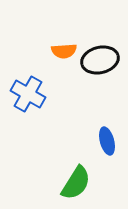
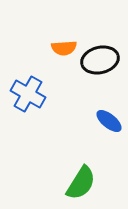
orange semicircle: moved 3 px up
blue ellipse: moved 2 px right, 20 px up; rotated 36 degrees counterclockwise
green semicircle: moved 5 px right
